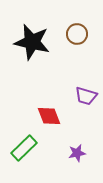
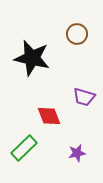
black star: moved 16 px down
purple trapezoid: moved 2 px left, 1 px down
